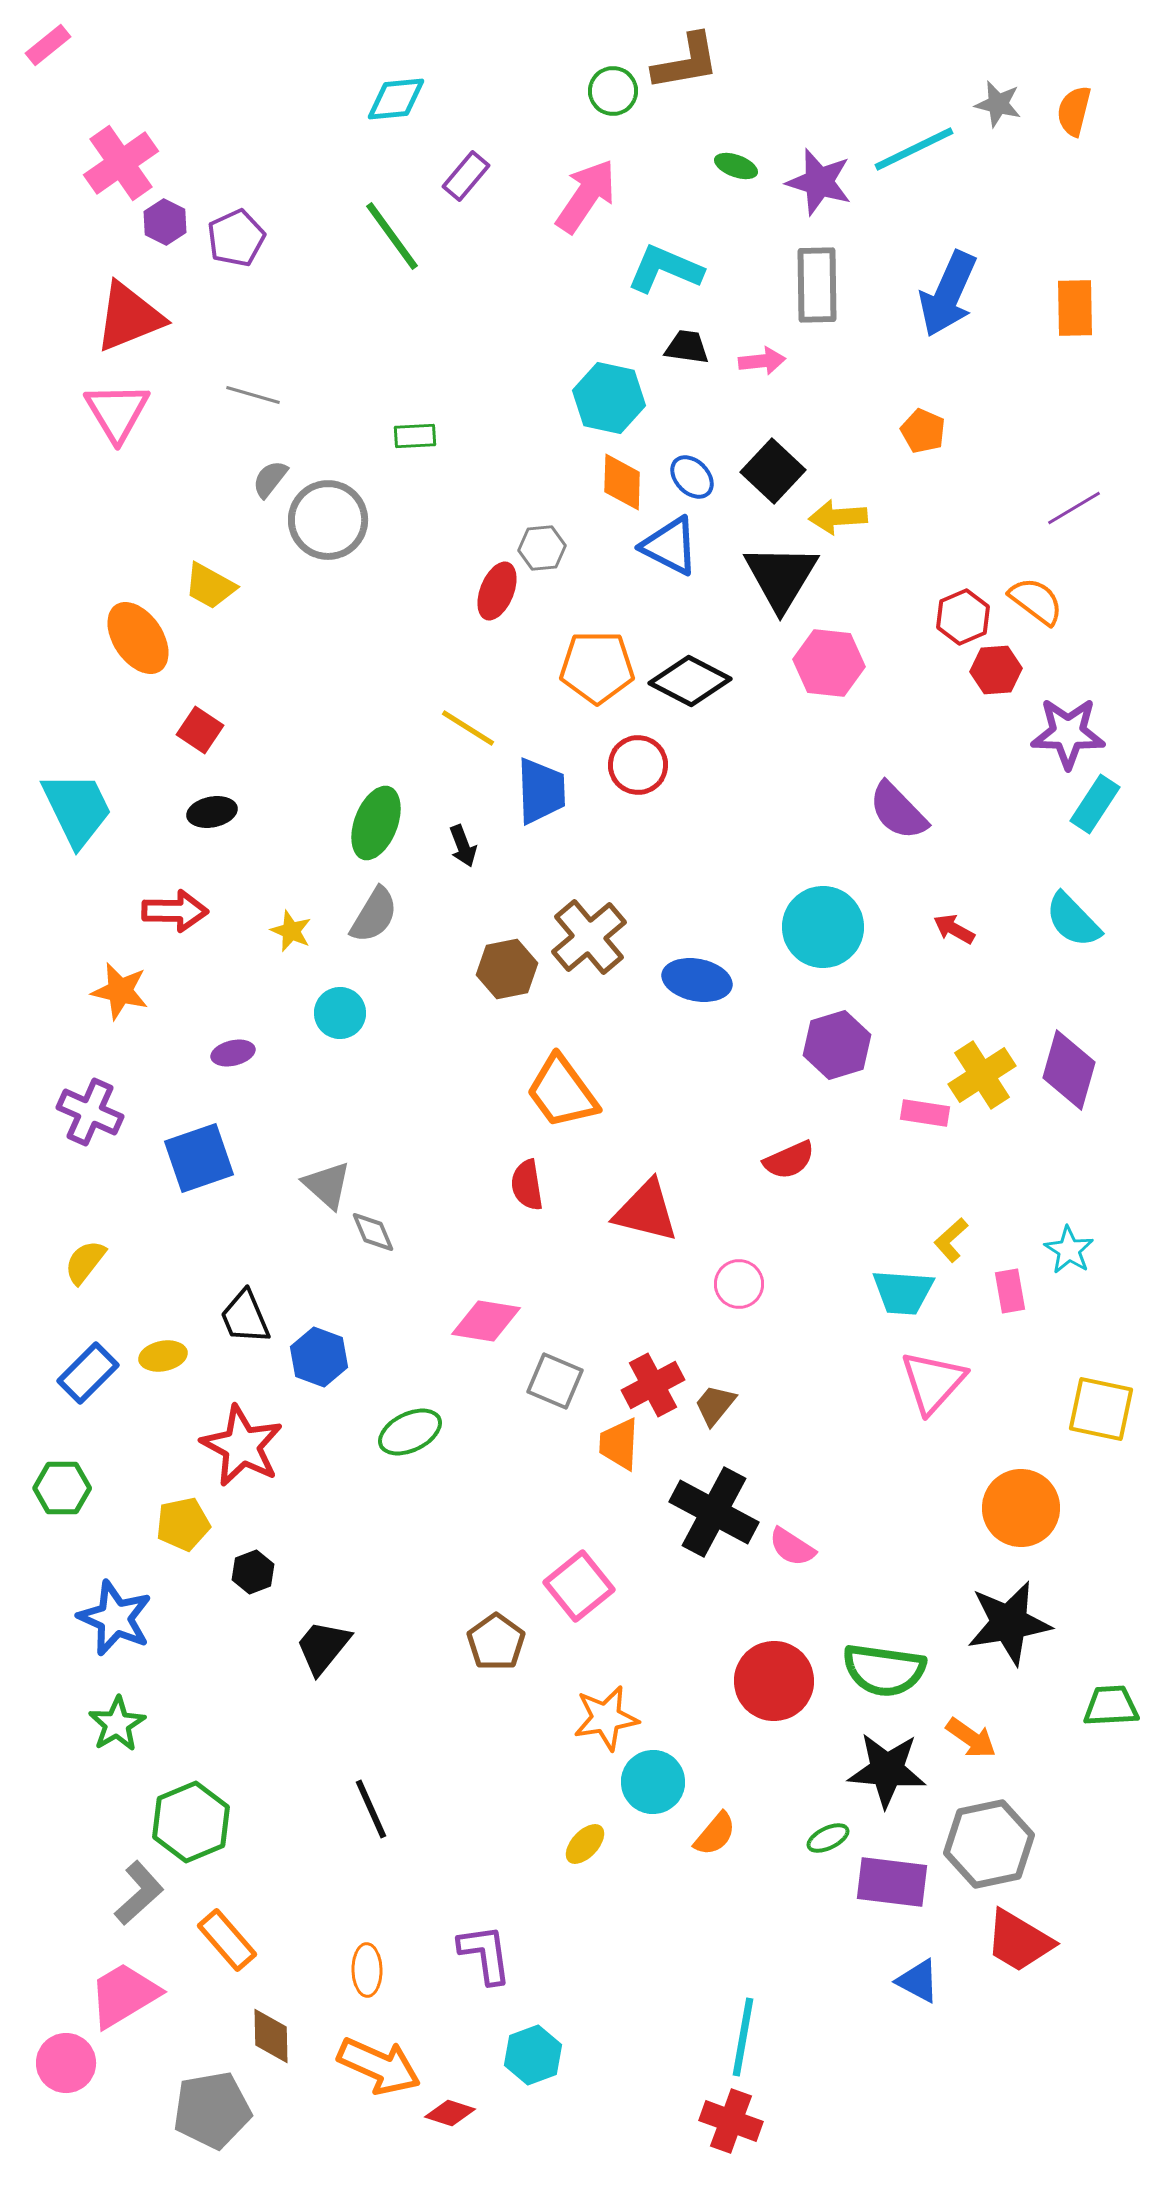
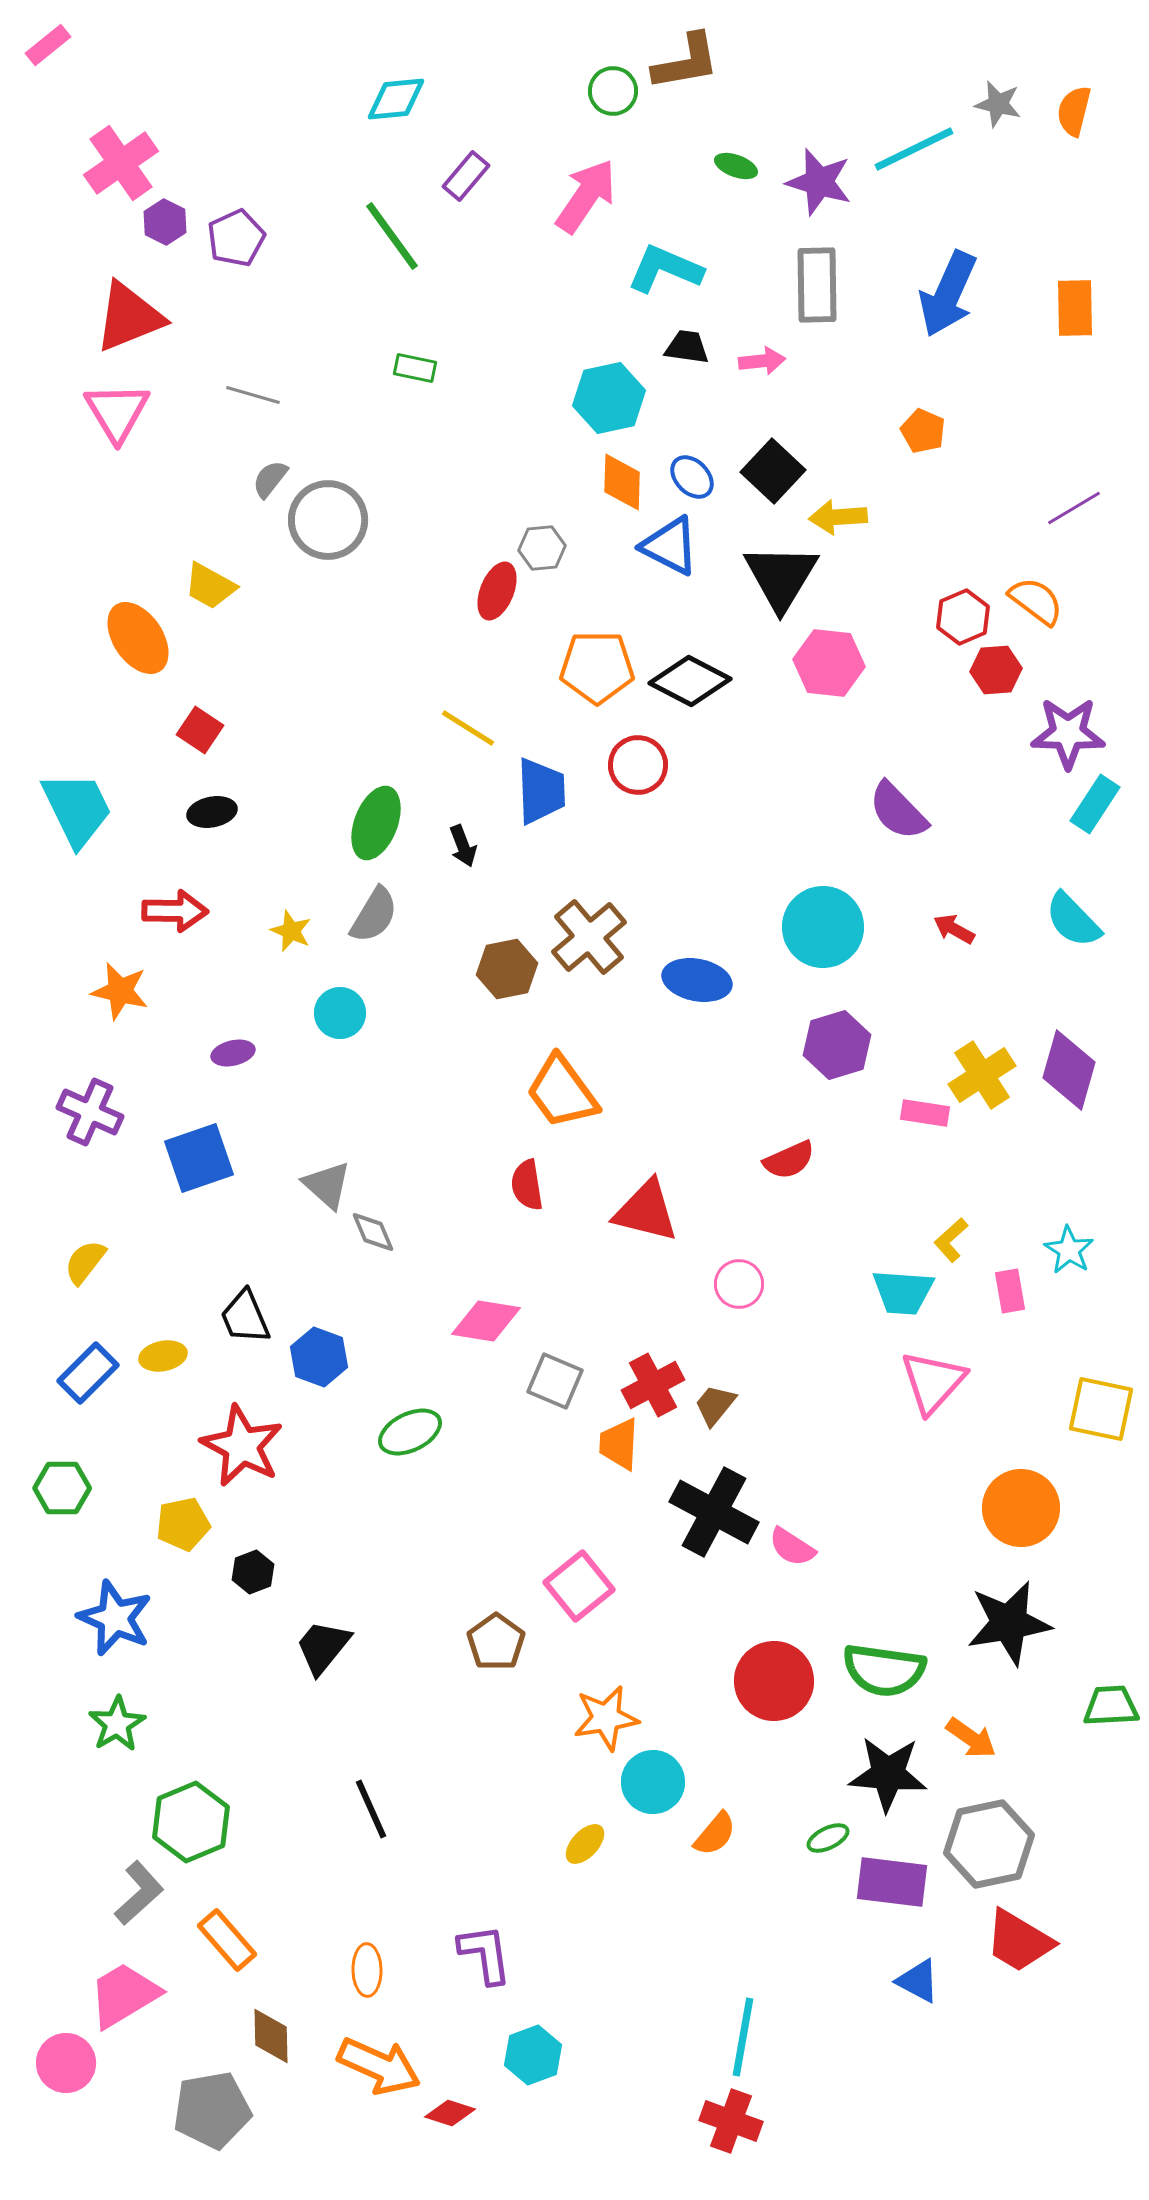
cyan hexagon at (609, 398): rotated 24 degrees counterclockwise
green rectangle at (415, 436): moved 68 px up; rotated 15 degrees clockwise
black star at (887, 1770): moved 1 px right, 4 px down
